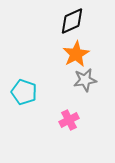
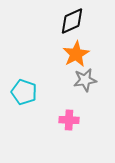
pink cross: rotated 30 degrees clockwise
